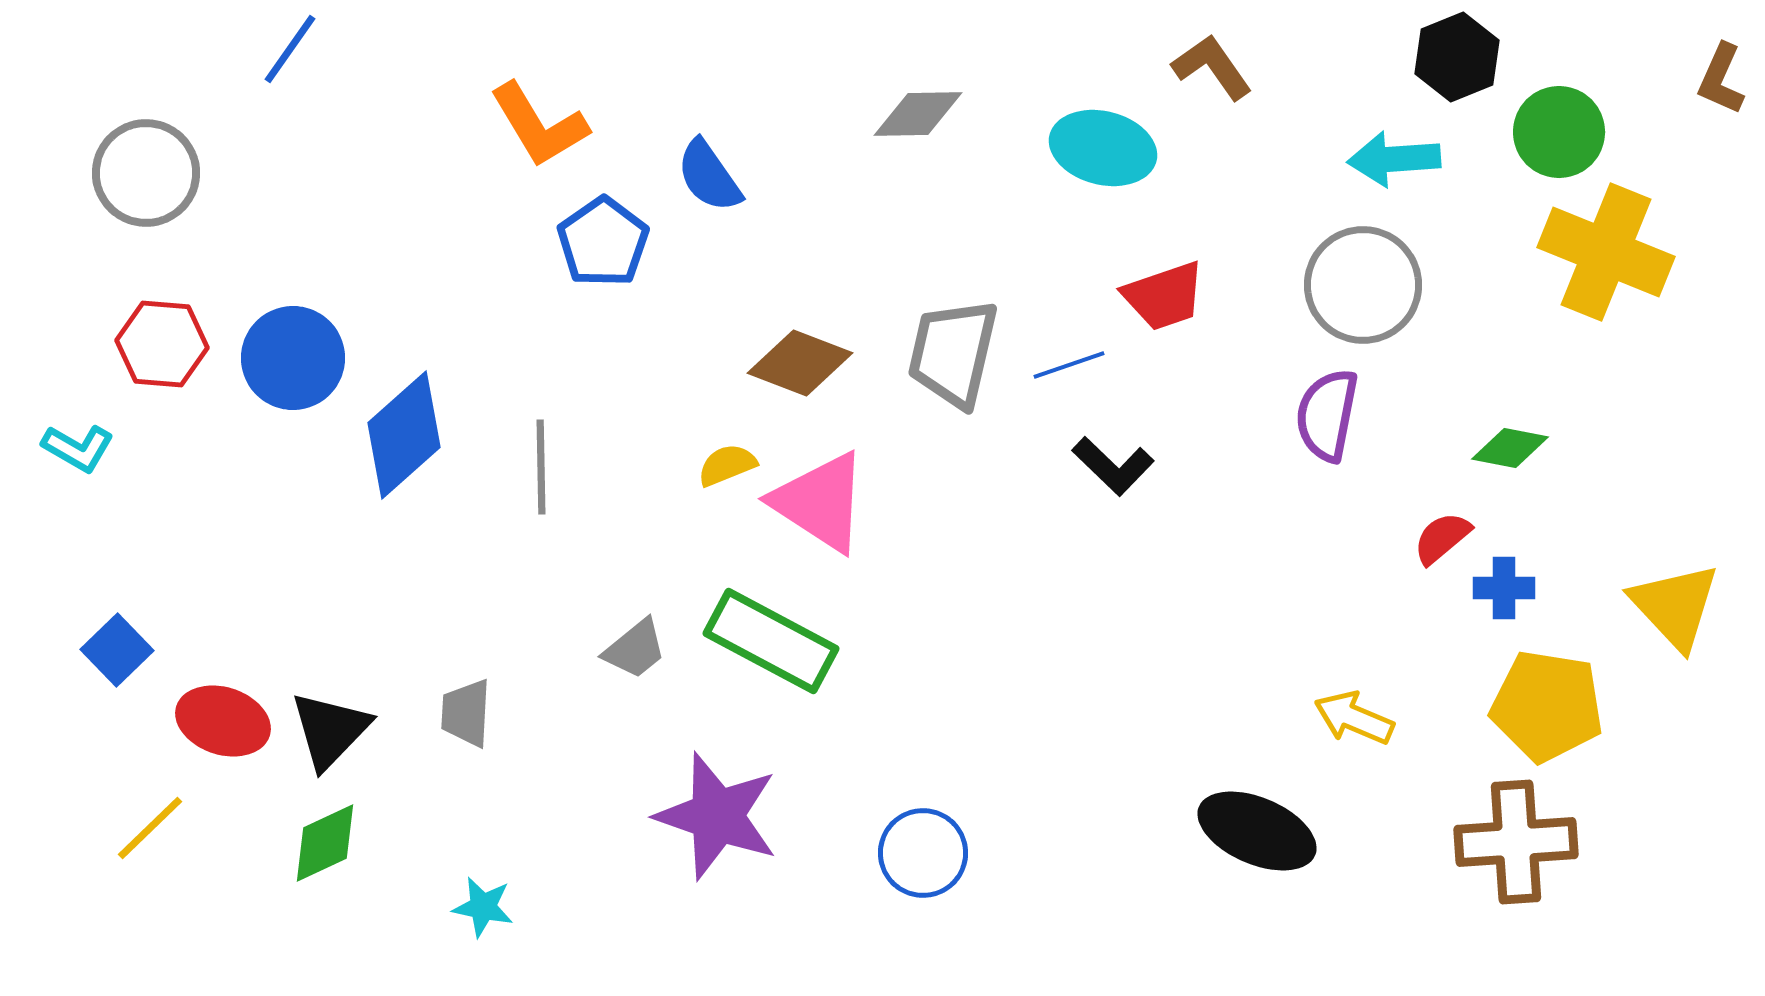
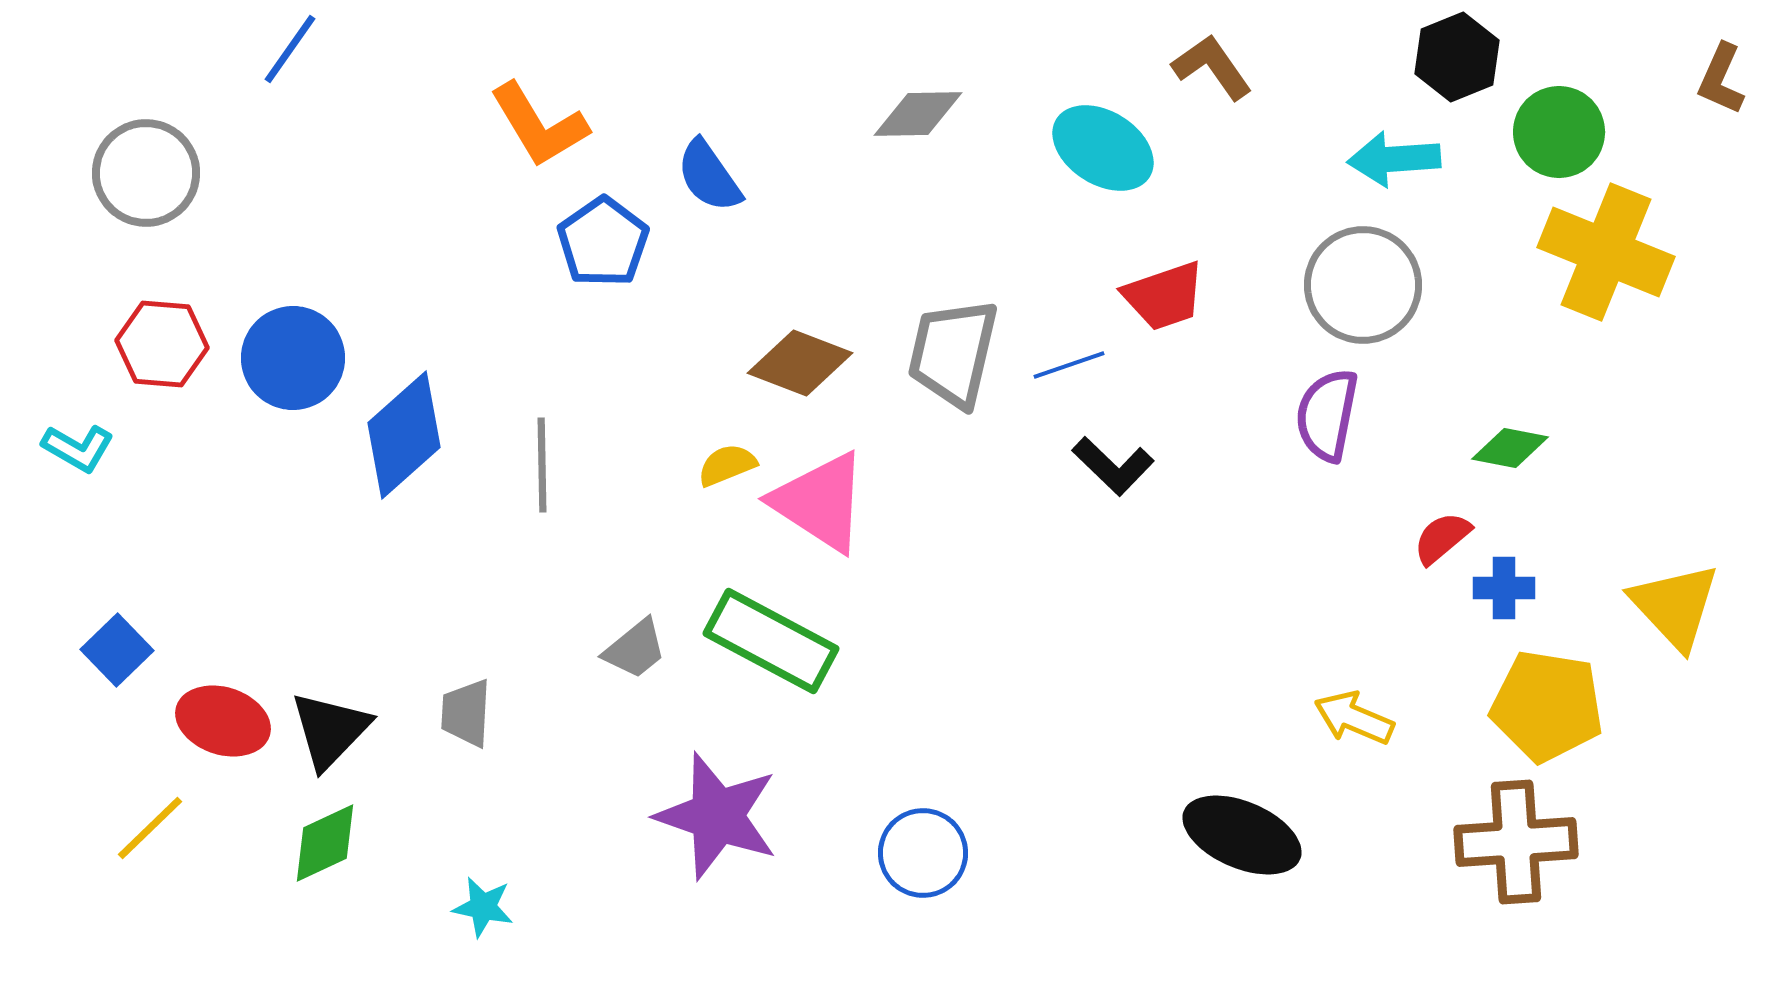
cyan ellipse at (1103, 148): rotated 18 degrees clockwise
gray line at (541, 467): moved 1 px right, 2 px up
black ellipse at (1257, 831): moved 15 px left, 4 px down
